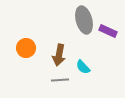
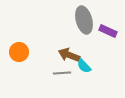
orange circle: moved 7 px left, 4 px down
brown arrow: moved 10 px right; rotated 100 degrees clockwise
cyan semicircle: moved 1 px right, 1 px up
gray line: moved 2 px right, 7 px up
